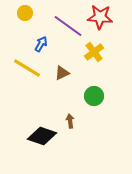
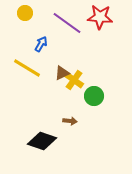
purple line: moved 1 px left, 3 px up
yellow cross: moved 20 px left, 28 px down; rotated 18 degrees counterclockwise
brown arrow: rotated 104 degrees clockwise
black diamond: moved 5 px down
